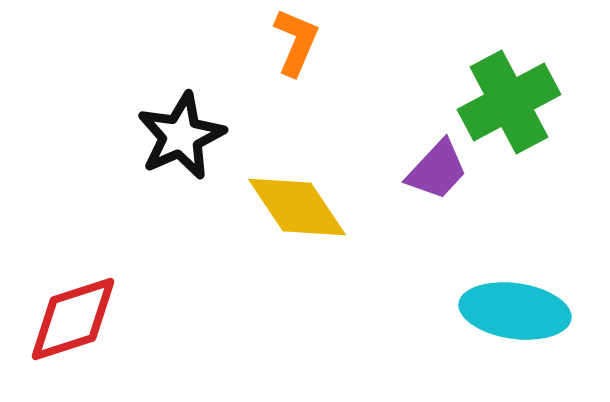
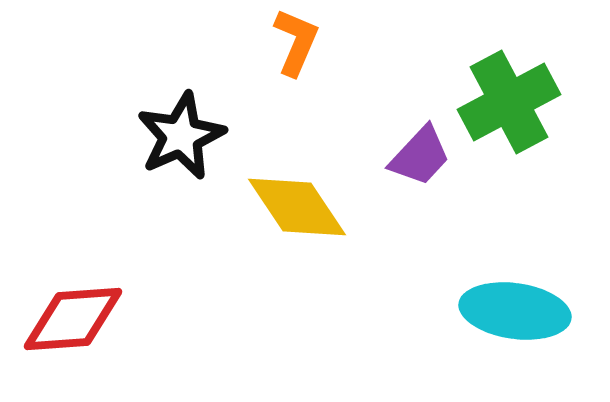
purple trapezoid: moved 17 px left, 14 px up
red diamond: rotated 14 degrees clockwise
